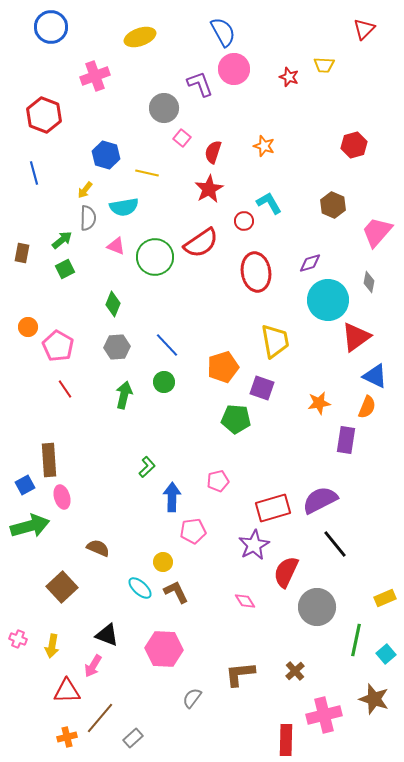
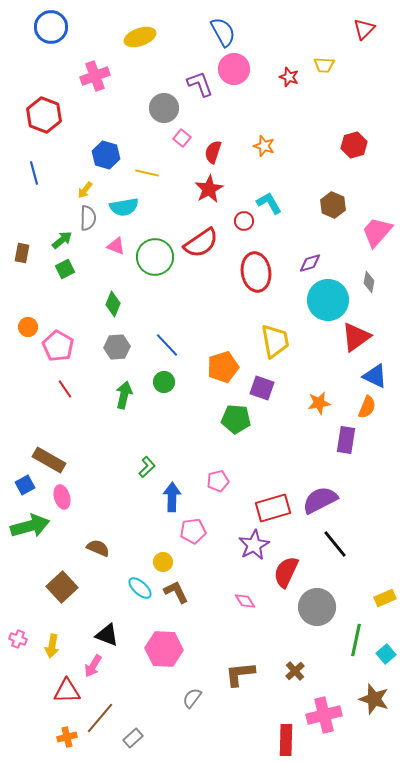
brown rectangle at (49, 460): rotated 56 degrees counterclockwise
